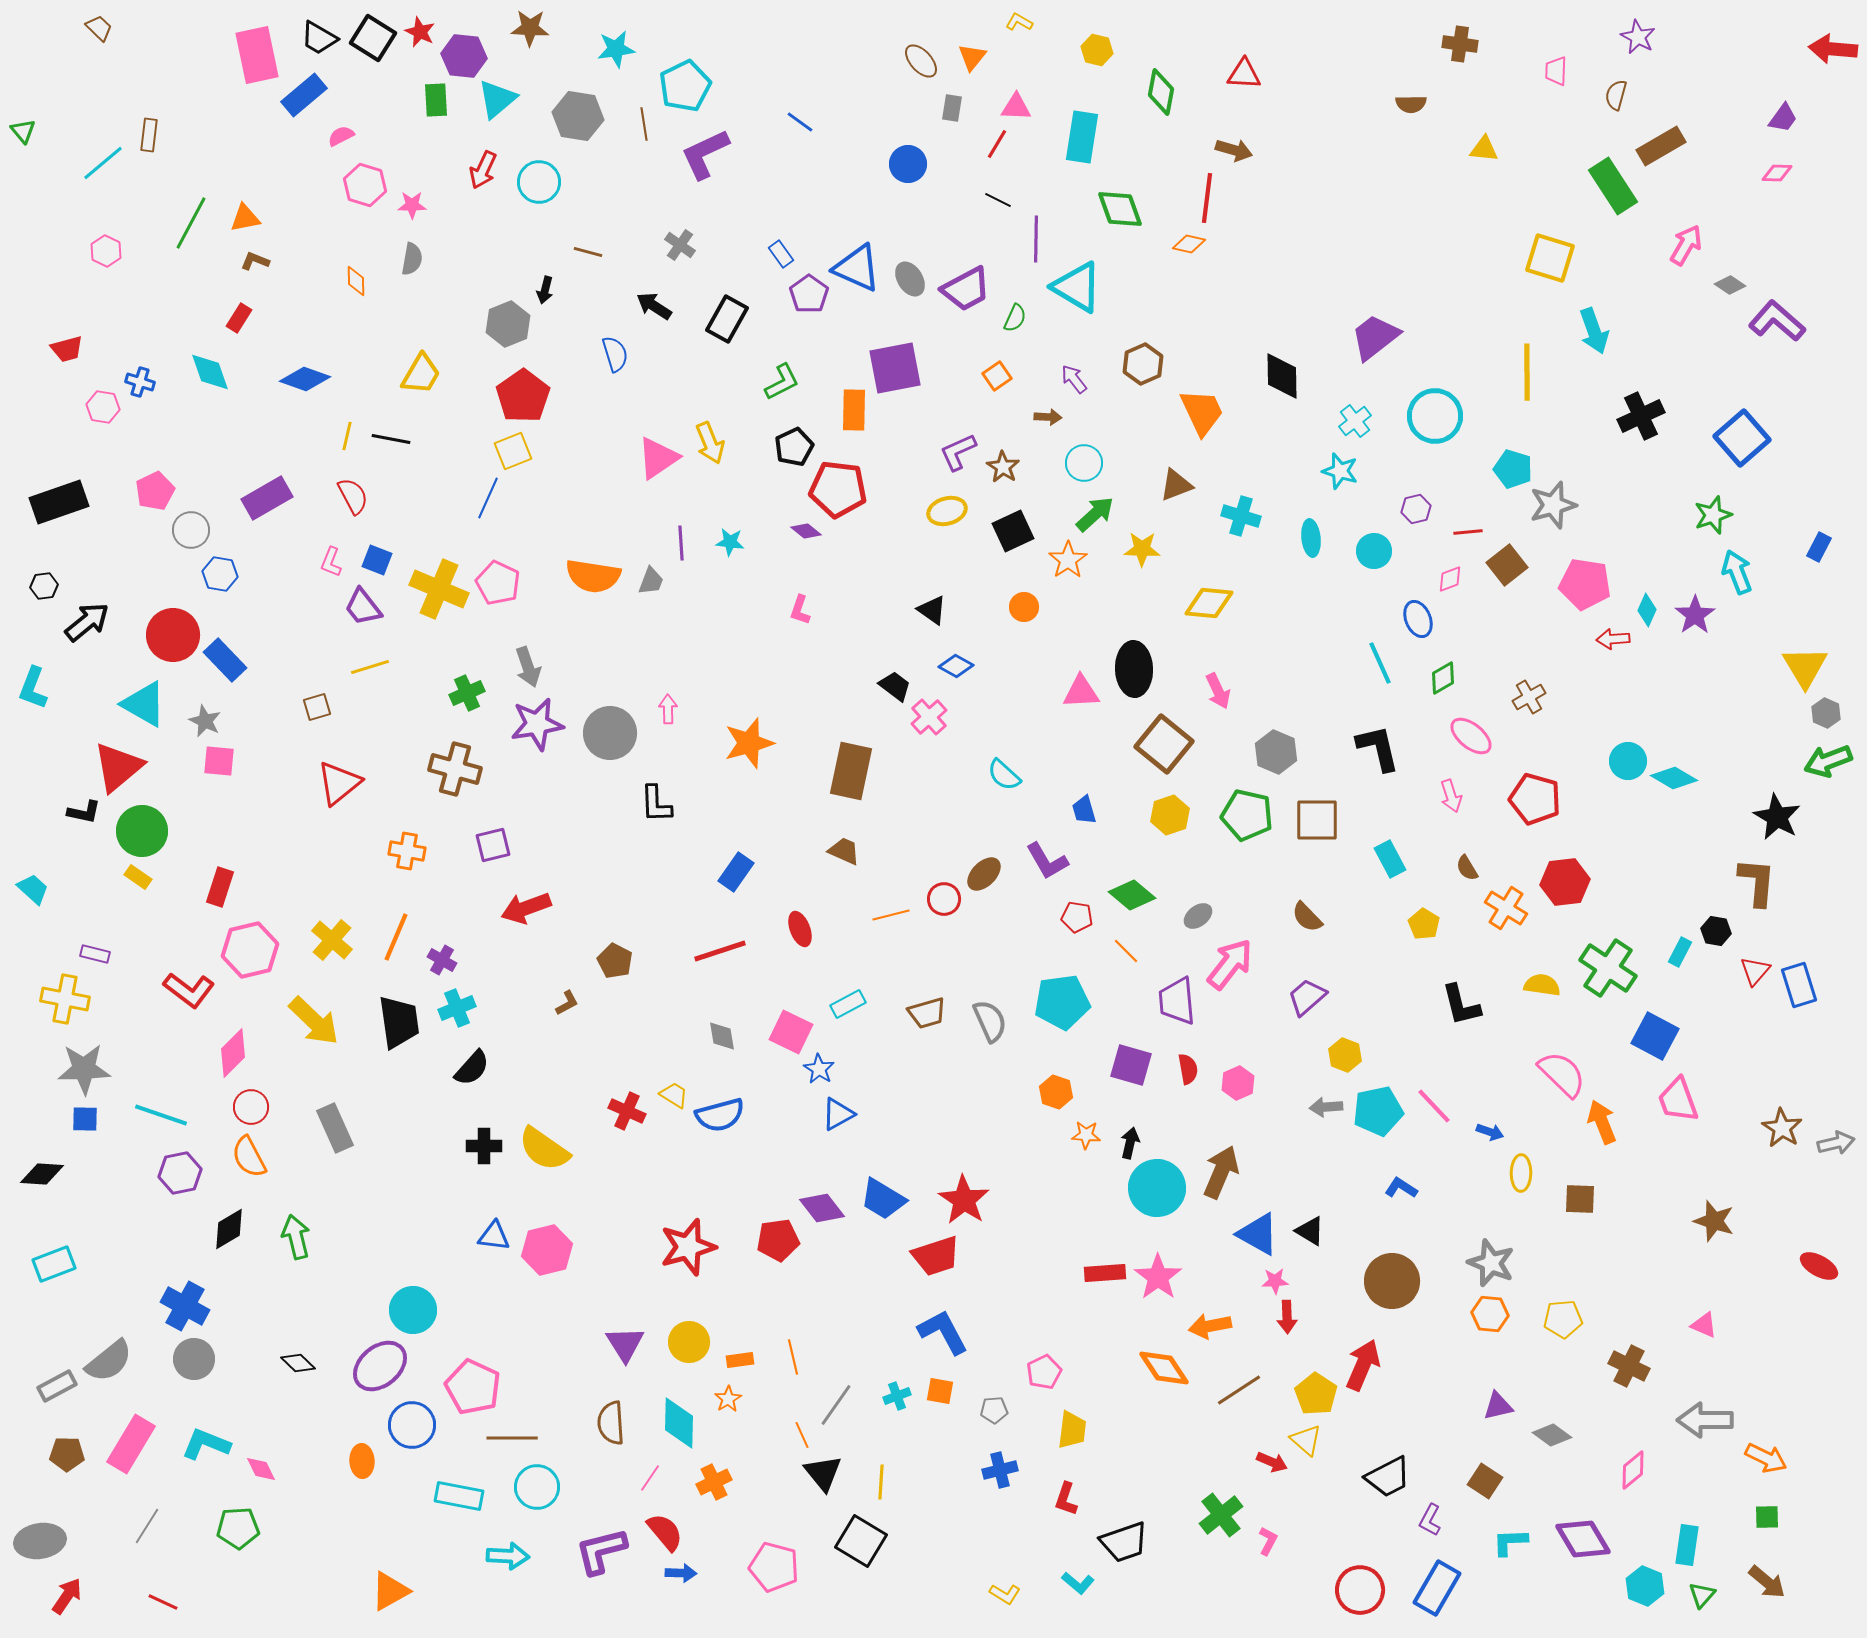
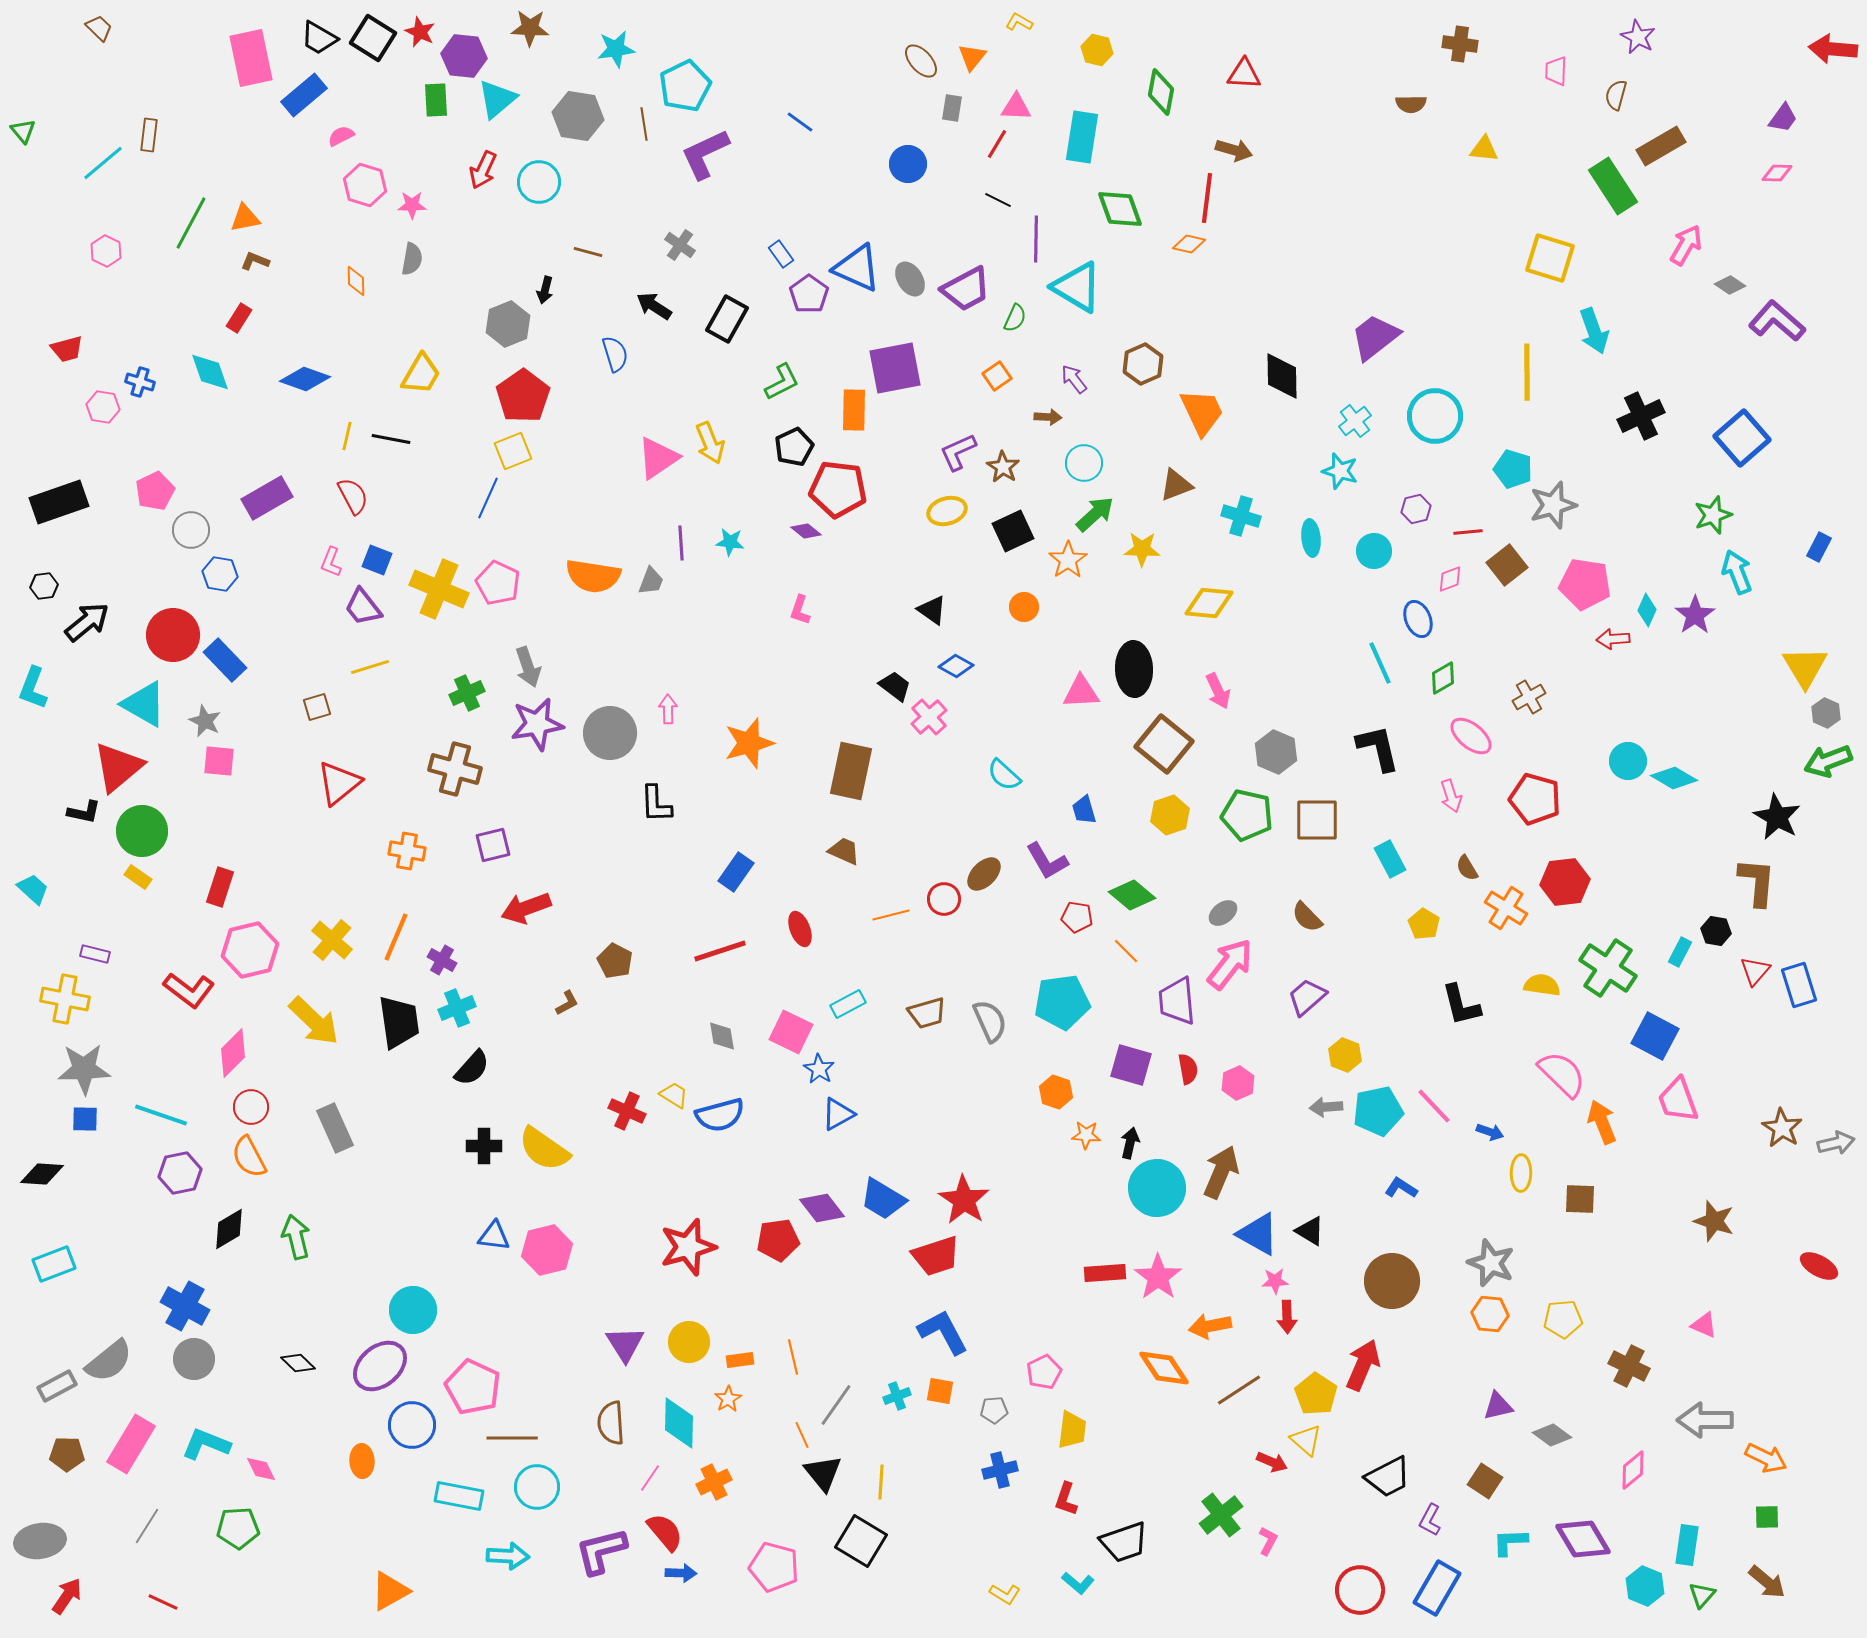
pink rectangle at (257, 55): moved 6 px left, 3 px down
gray ellipse at (1198, 916): moved 25 px right, 3 px up
